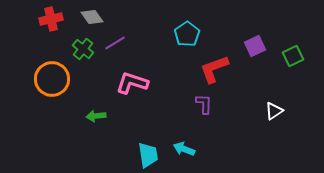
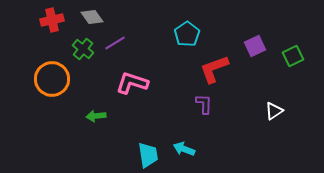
red cross: moved 1 px right, 1 px down
